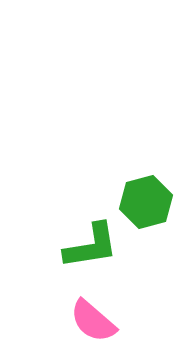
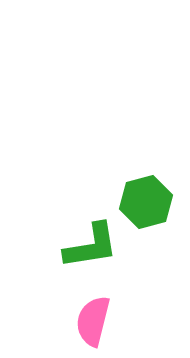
pink semicircle: rotated 63 degrees clockwise
